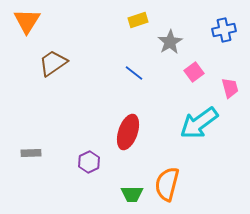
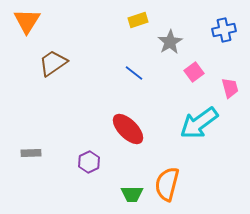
red ellipse: moved 3 px up; rotated 64 degrees counterclockwise
